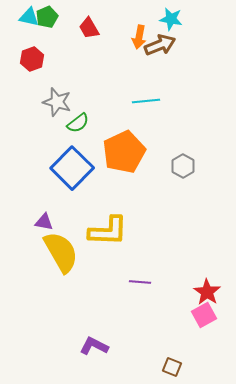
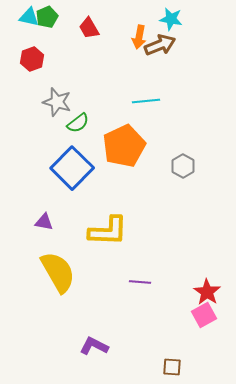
orange pentagon: moved 6 px up
yellow semicircle: moved 3 px left, 20 px down
brown square: rotated 18 degrees counterclockwise
